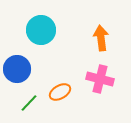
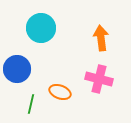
cyan circle: moved 2 px up
pink cross: moved 1 px left
orange ellipse: rotated 50 degrees clockwise
green line: moved 2 px right, 1 px down; rotated 30 degrees counterclockwise
